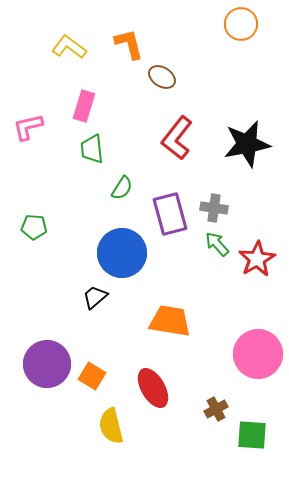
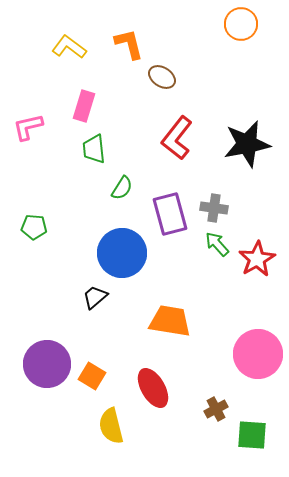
green trapezoid: moved 2 px right
